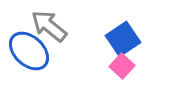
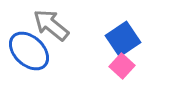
gray arrow: moved 2 px right, 1 px up
